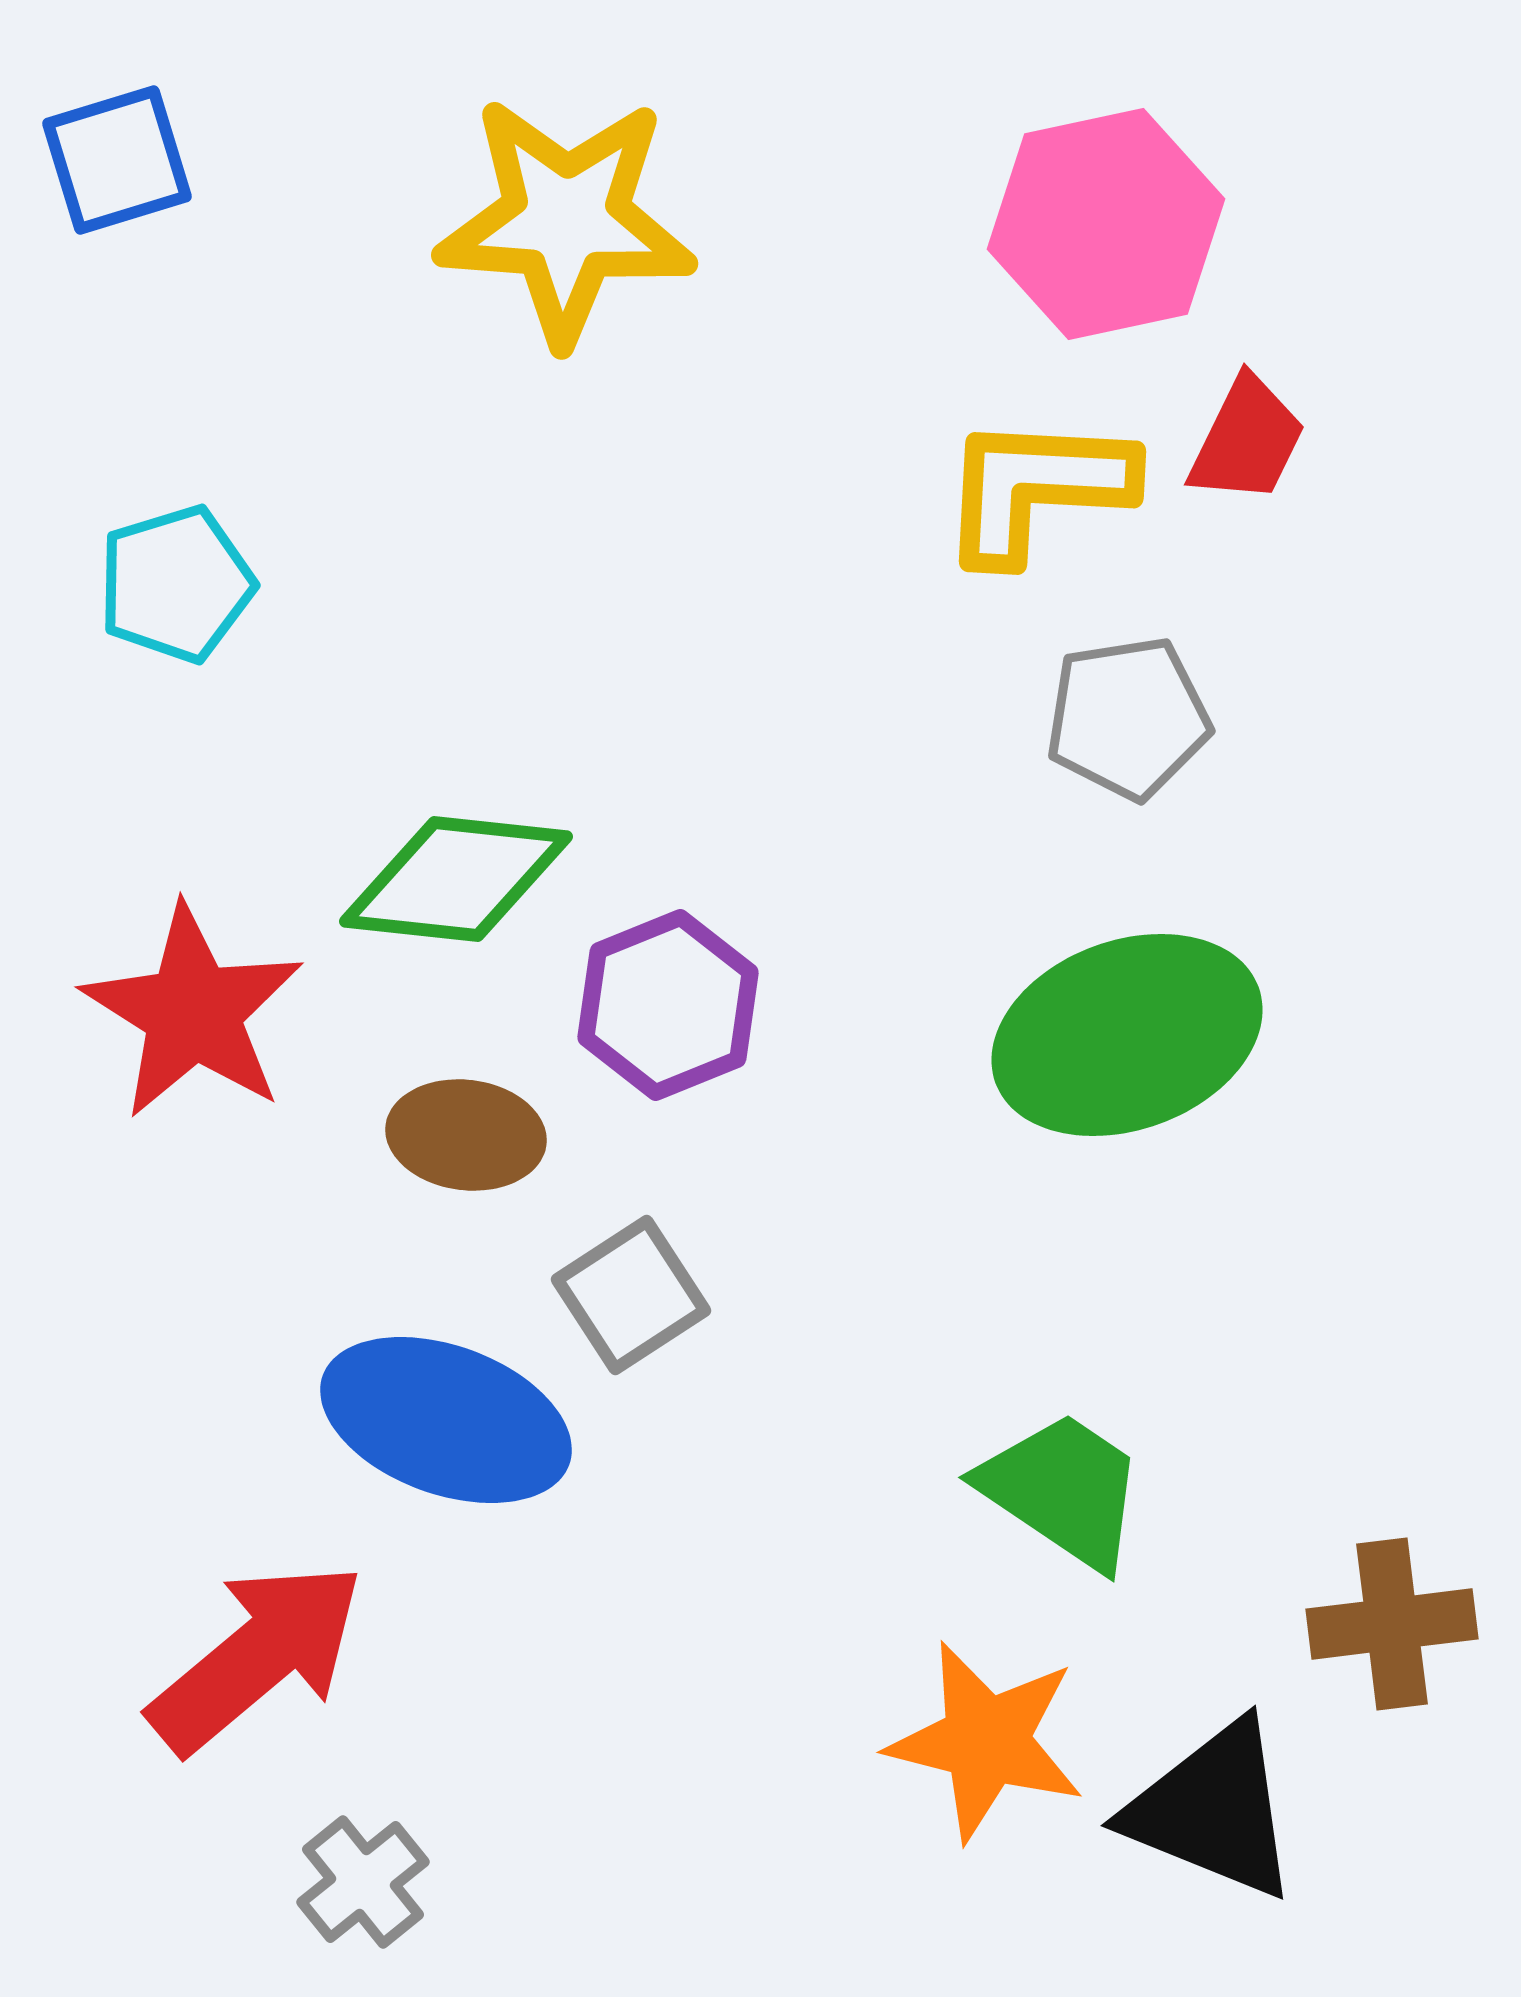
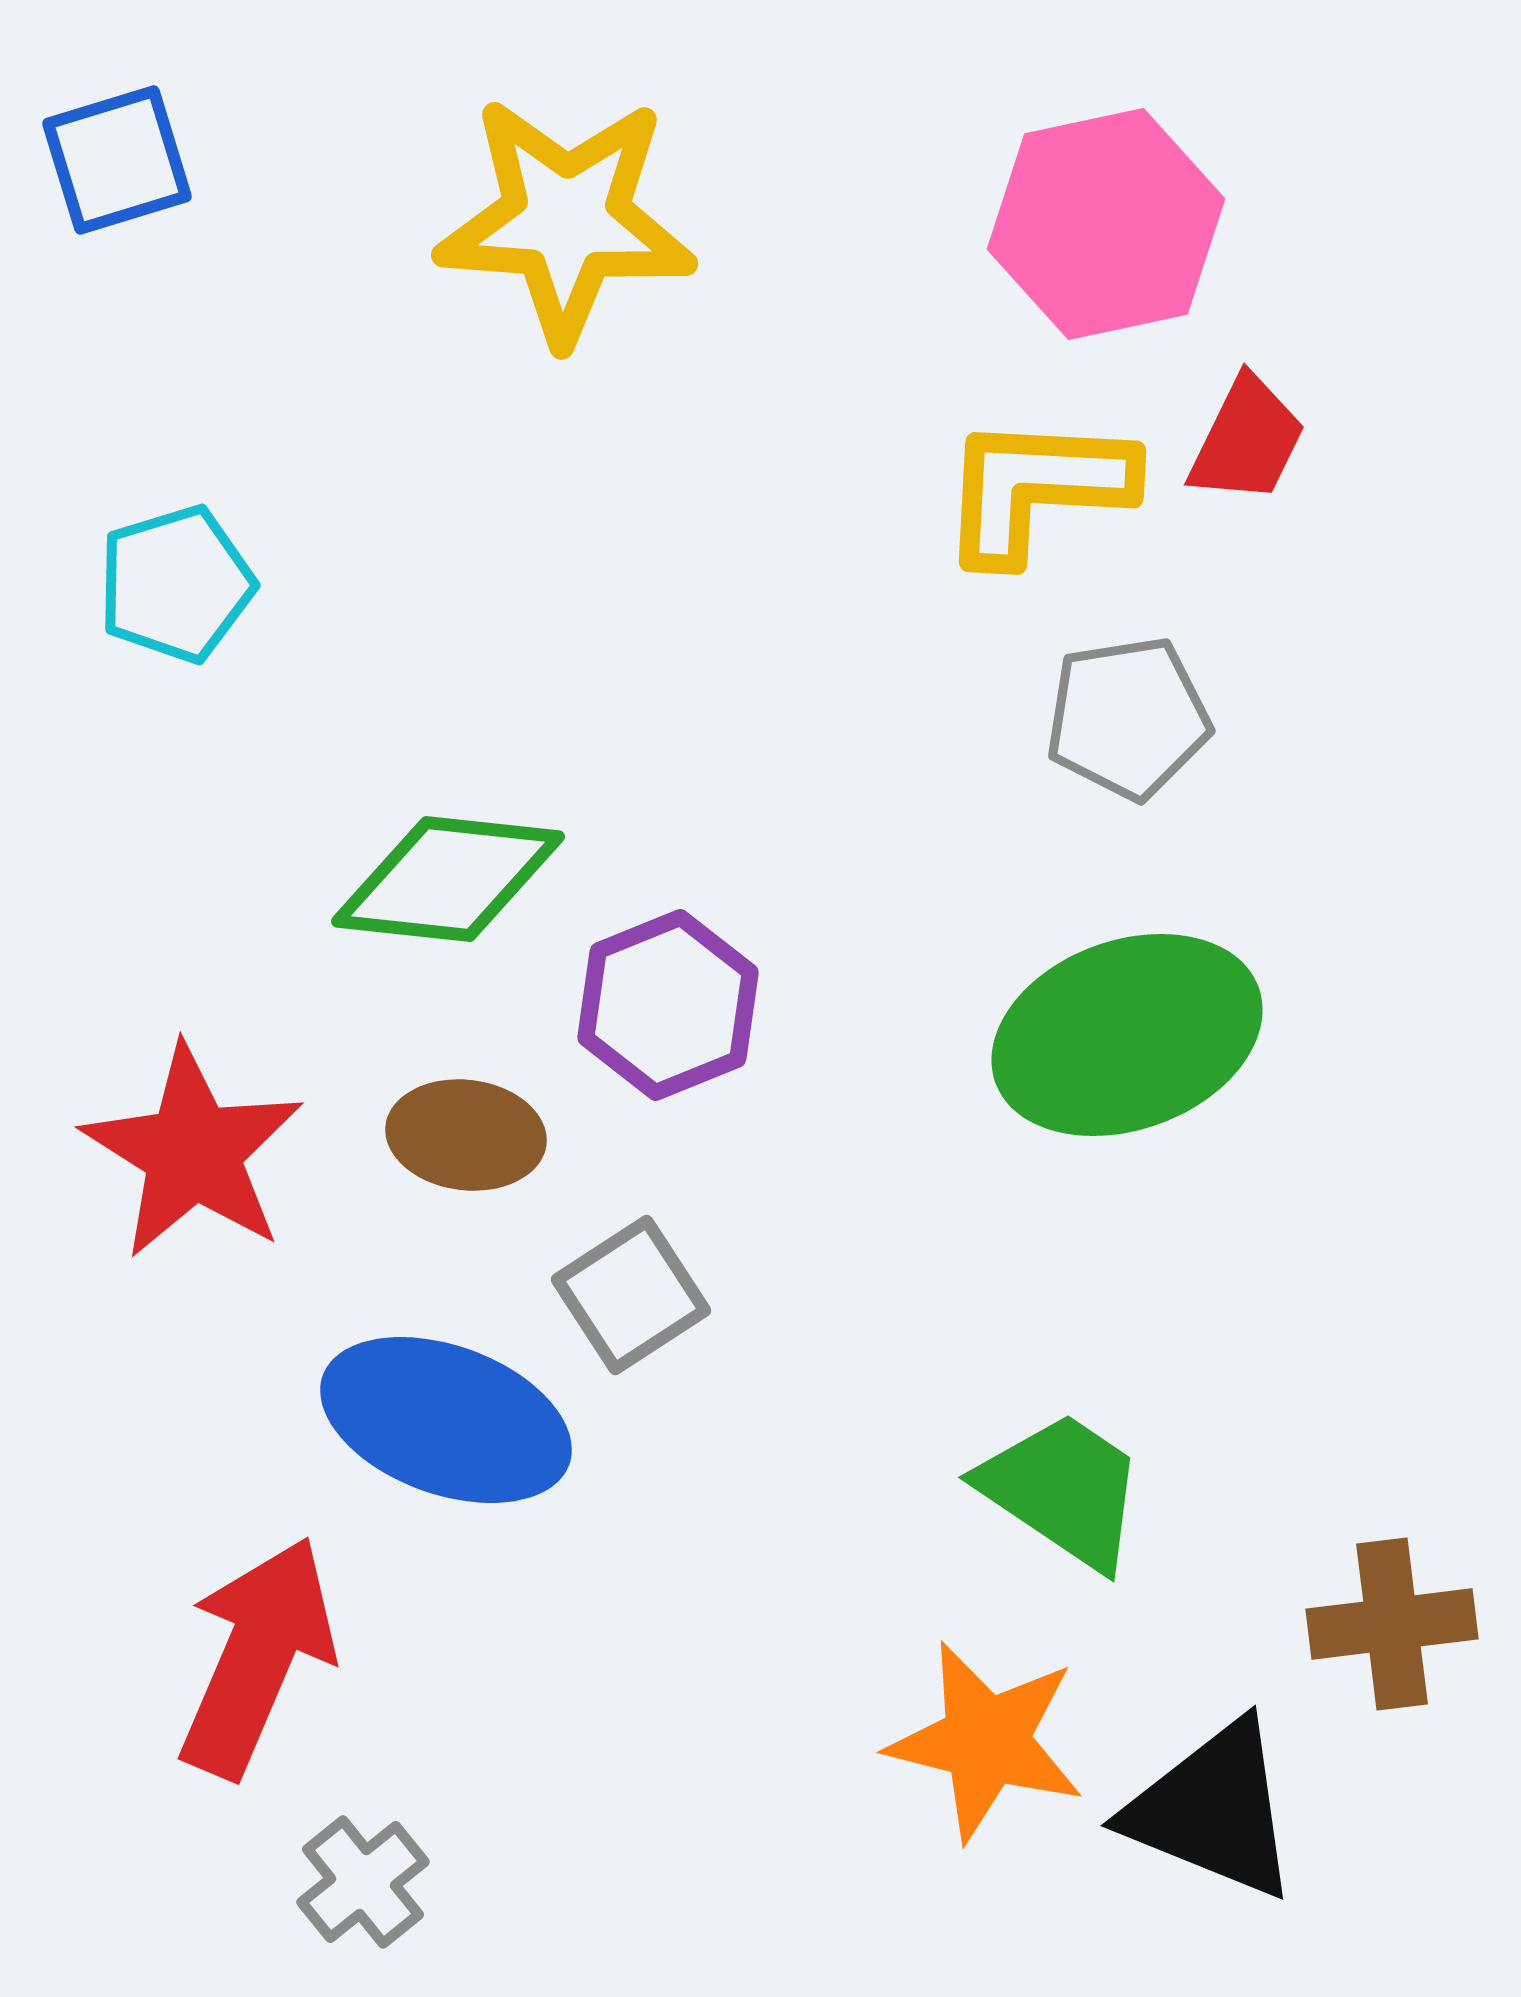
green diamond: moved 8 px left
red star: moved 140 px down
red arrow: rotated 27 degrees counterclockwise
